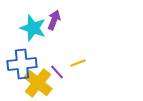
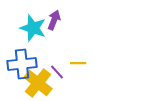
yellow line: rotated 21 degrees clockwise
